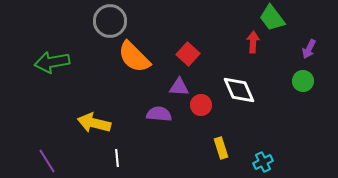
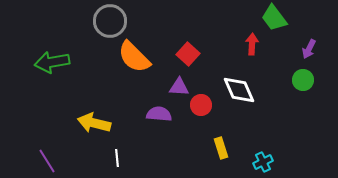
green trapezoid: moved 2 px right
red arrow: moved 1 px left, 2 px down
green circle: moved 1 px up
